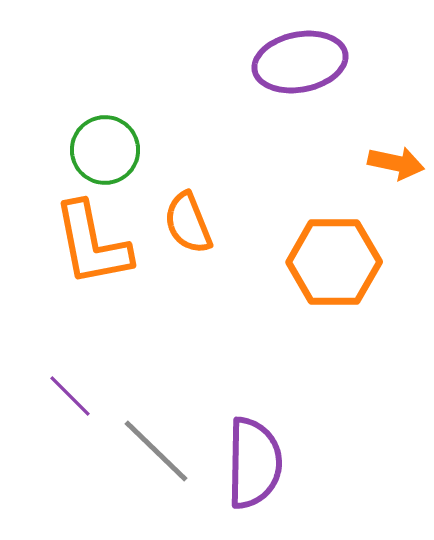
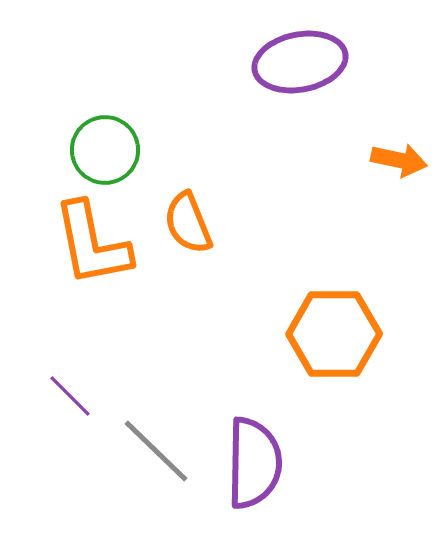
orange arrow: moved 3 px right, 3 px up
orange hexagon: moved 72 px down
